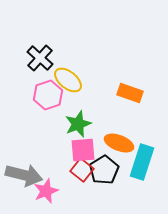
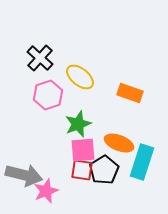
yellow ellipse: moved 12 px right, 3 px up
red square: rotated 30 degrees counterclockwise
